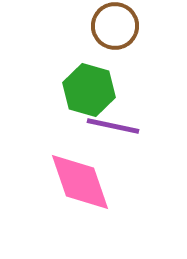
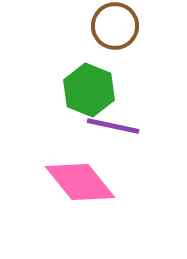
green hexagon: rotated 6 degrees clockwise
pink diamond: rotated 20 degrees counterclockwise
